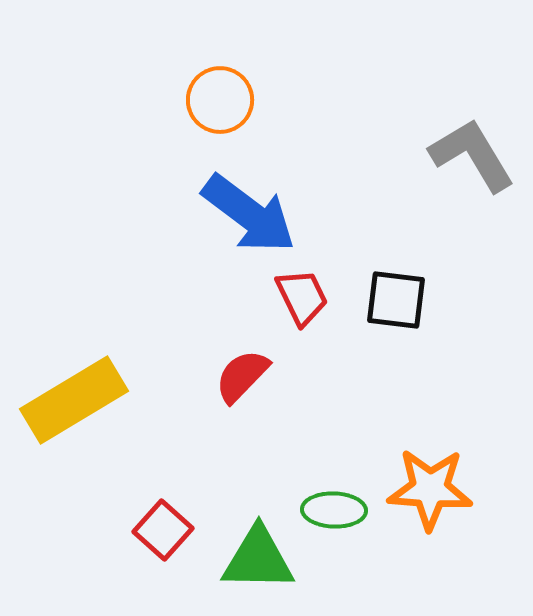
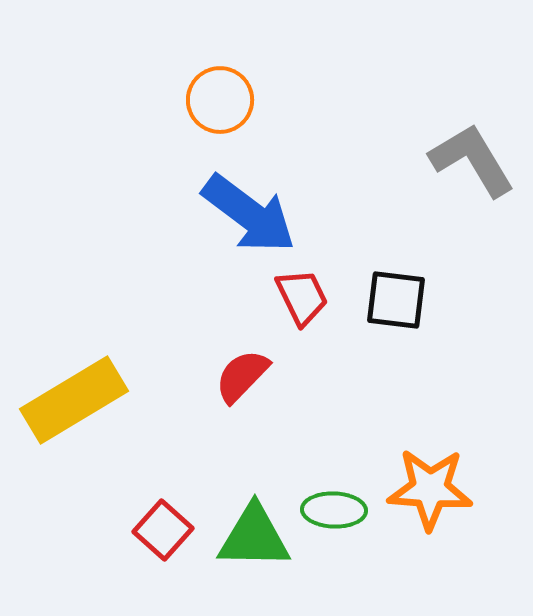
gray L-shape: moved 5 px down
green triangle: moved 4 px left, 22 px up
